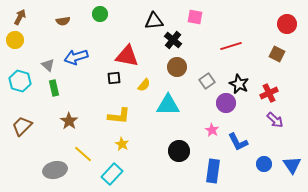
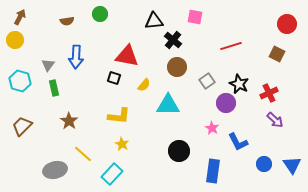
brown semicircle: moved 4 px right
blue arrow: rotated 70 degrees counterclockwise
gray triangle: rotated 24 degrees clockwise
black square: rotated 24 degrees clockwise
pink star: moved 2 px up
